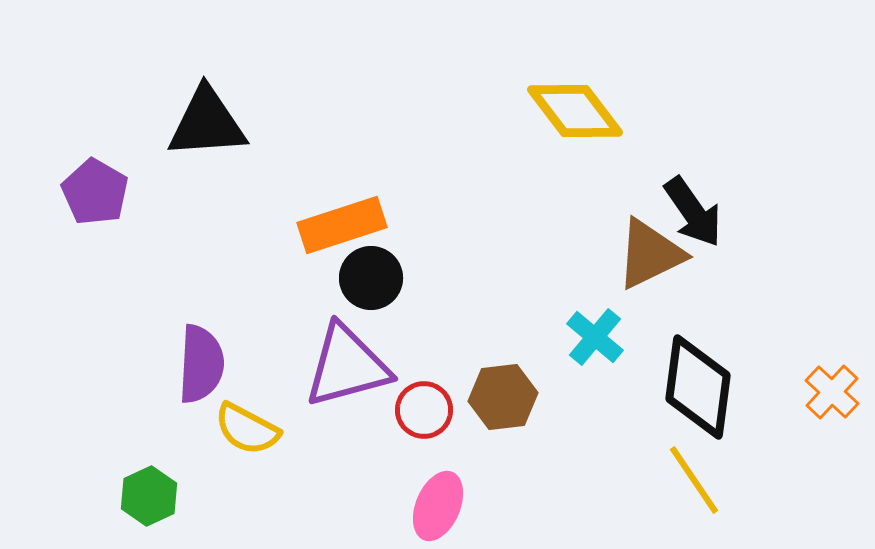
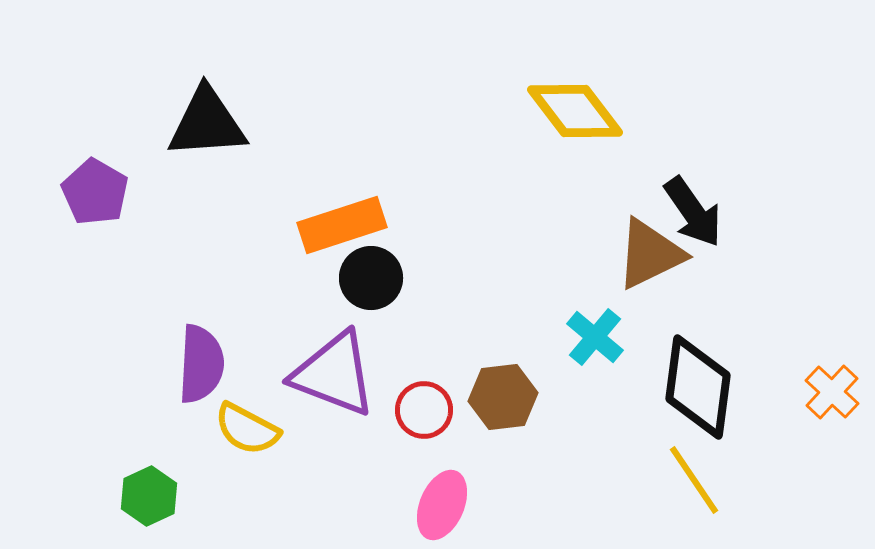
purple triangle: moved 13 px left, 8 px down; rotated 36 degrees clockwise
pink ellipse: moved 4 px right, 1 px up
